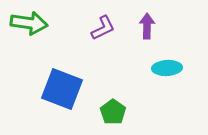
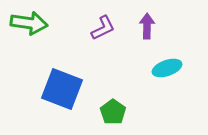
cyan ellipse: rotated 16 degrees counterclockwise
